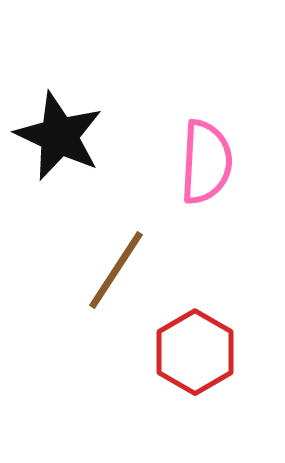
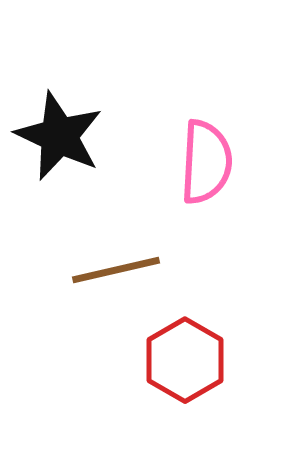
brown line: rotated 44 degrees clockwise
red hexagon: moved 10 px left, 8 px down
